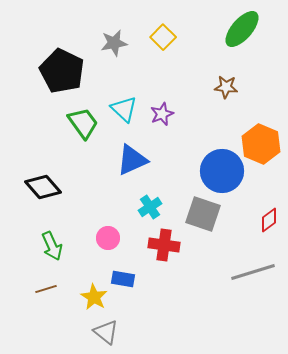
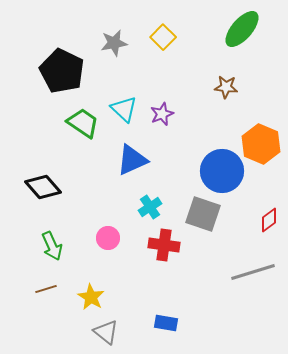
green trapezoid: rotated 20 degrees counterclockwise
blue rectangle: moved 43 px right, 44 px down
yellow star: moved 3 px left
